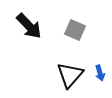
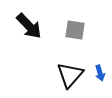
gray square: rotated 15 degrees counterclockwise
